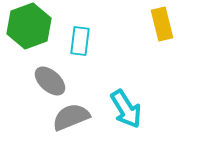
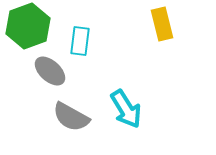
green hexagon: moved 1 px left
gray ellipse: moved 10 px up
gray semicircle: rotated 129 degrees counterclockwise
